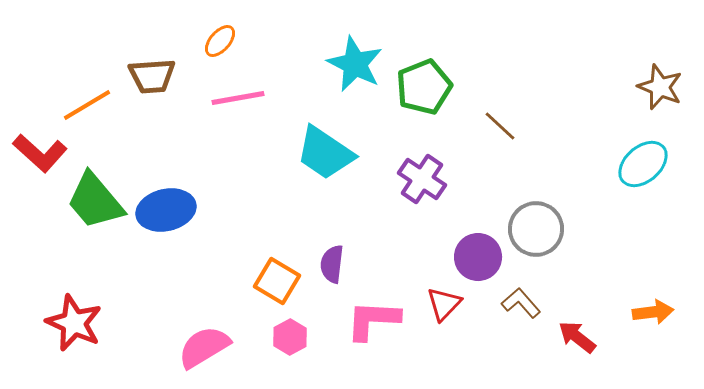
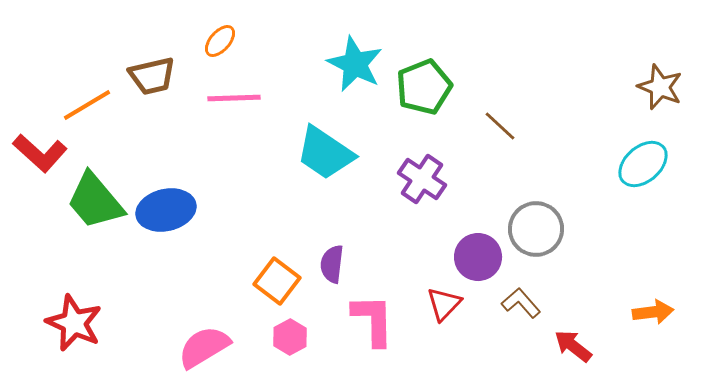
brown trapezoid: rotated 9 degrees counterclockwise
pink line: moved 4 px left; rotated 8 degrees clockwise
orange square: rotated 6 degrees clockwise
pink L-shape: rotated 86 degrees clockwise
red arrow: moved 4 px left, 9 px down
